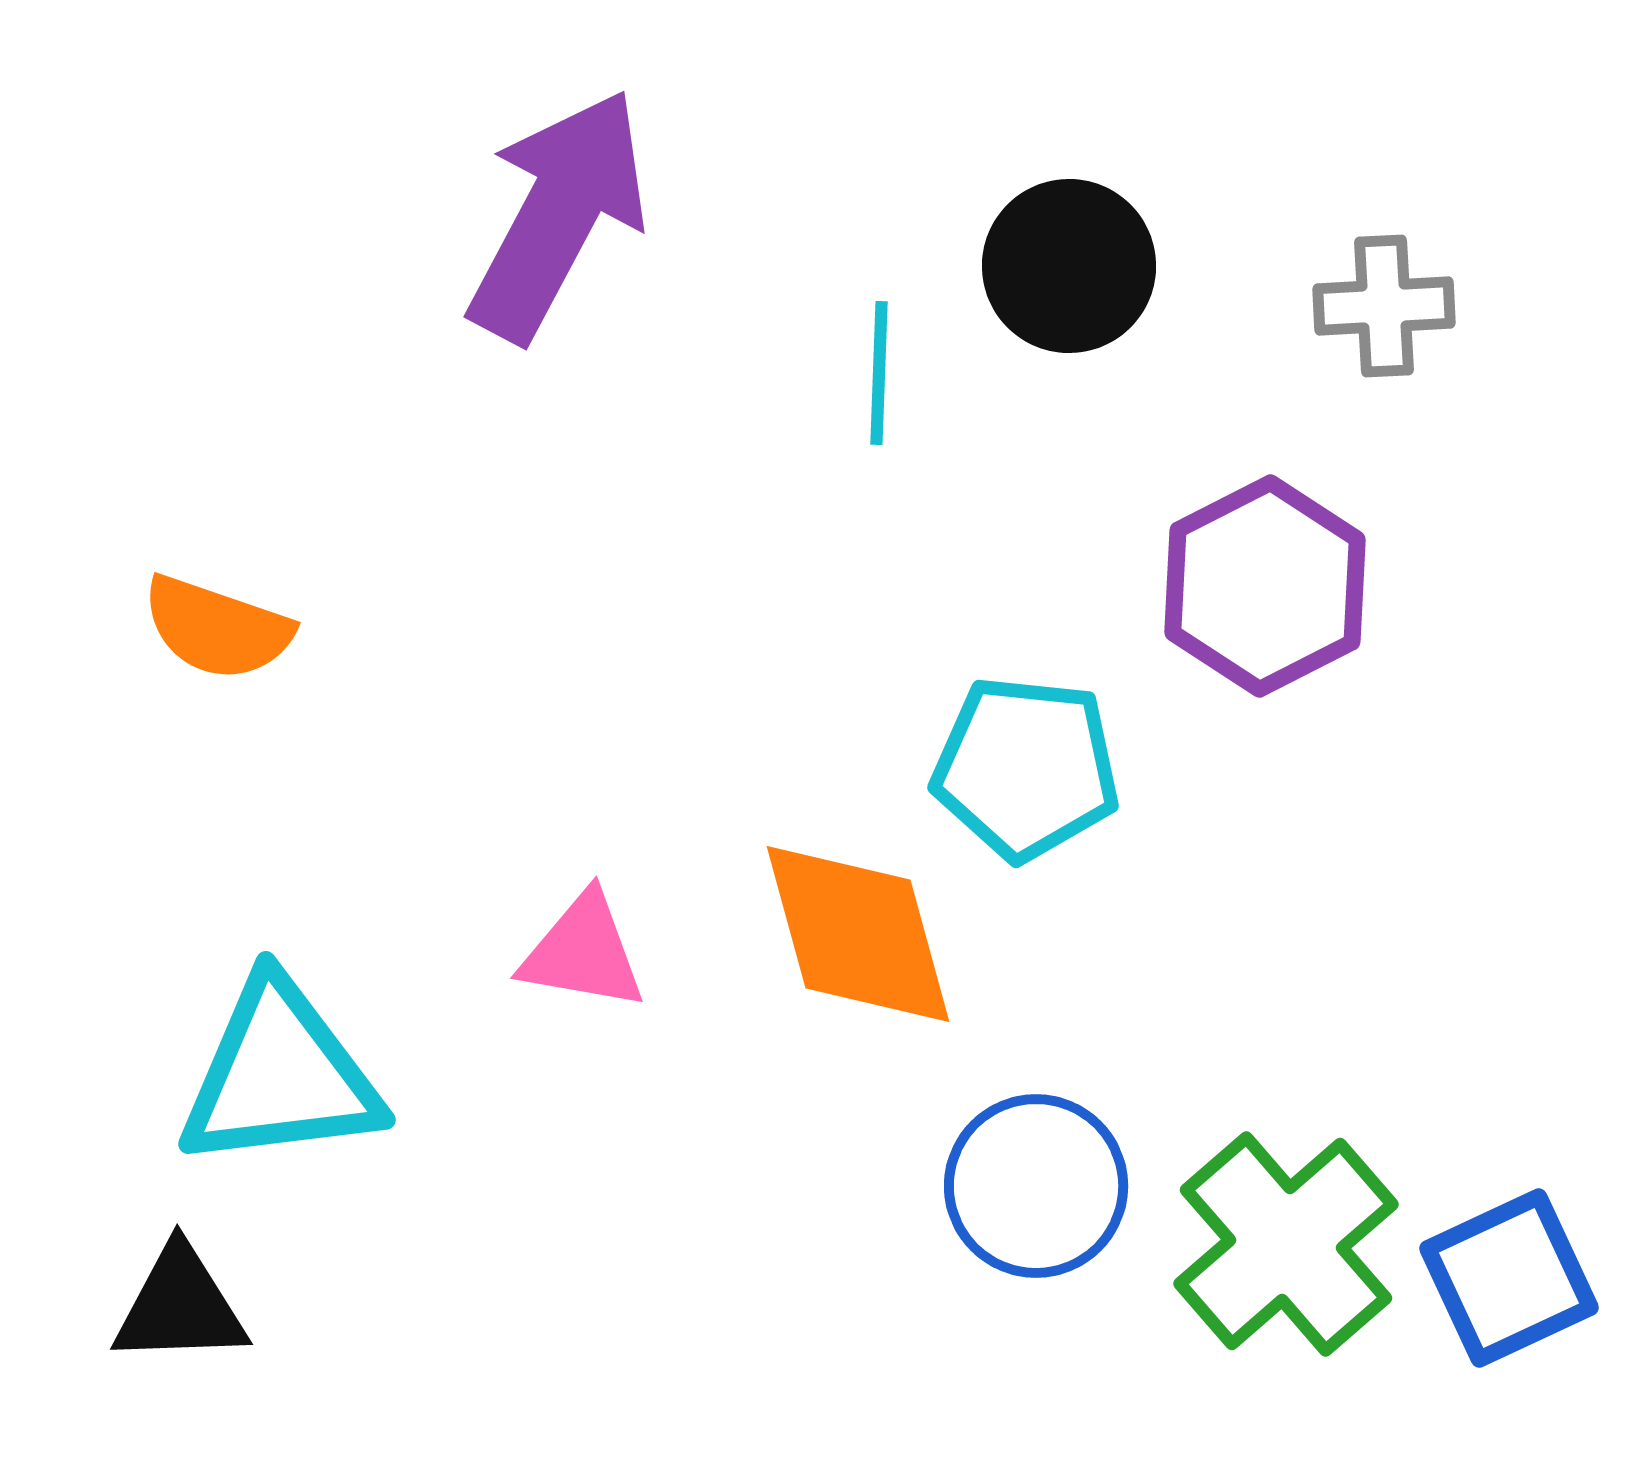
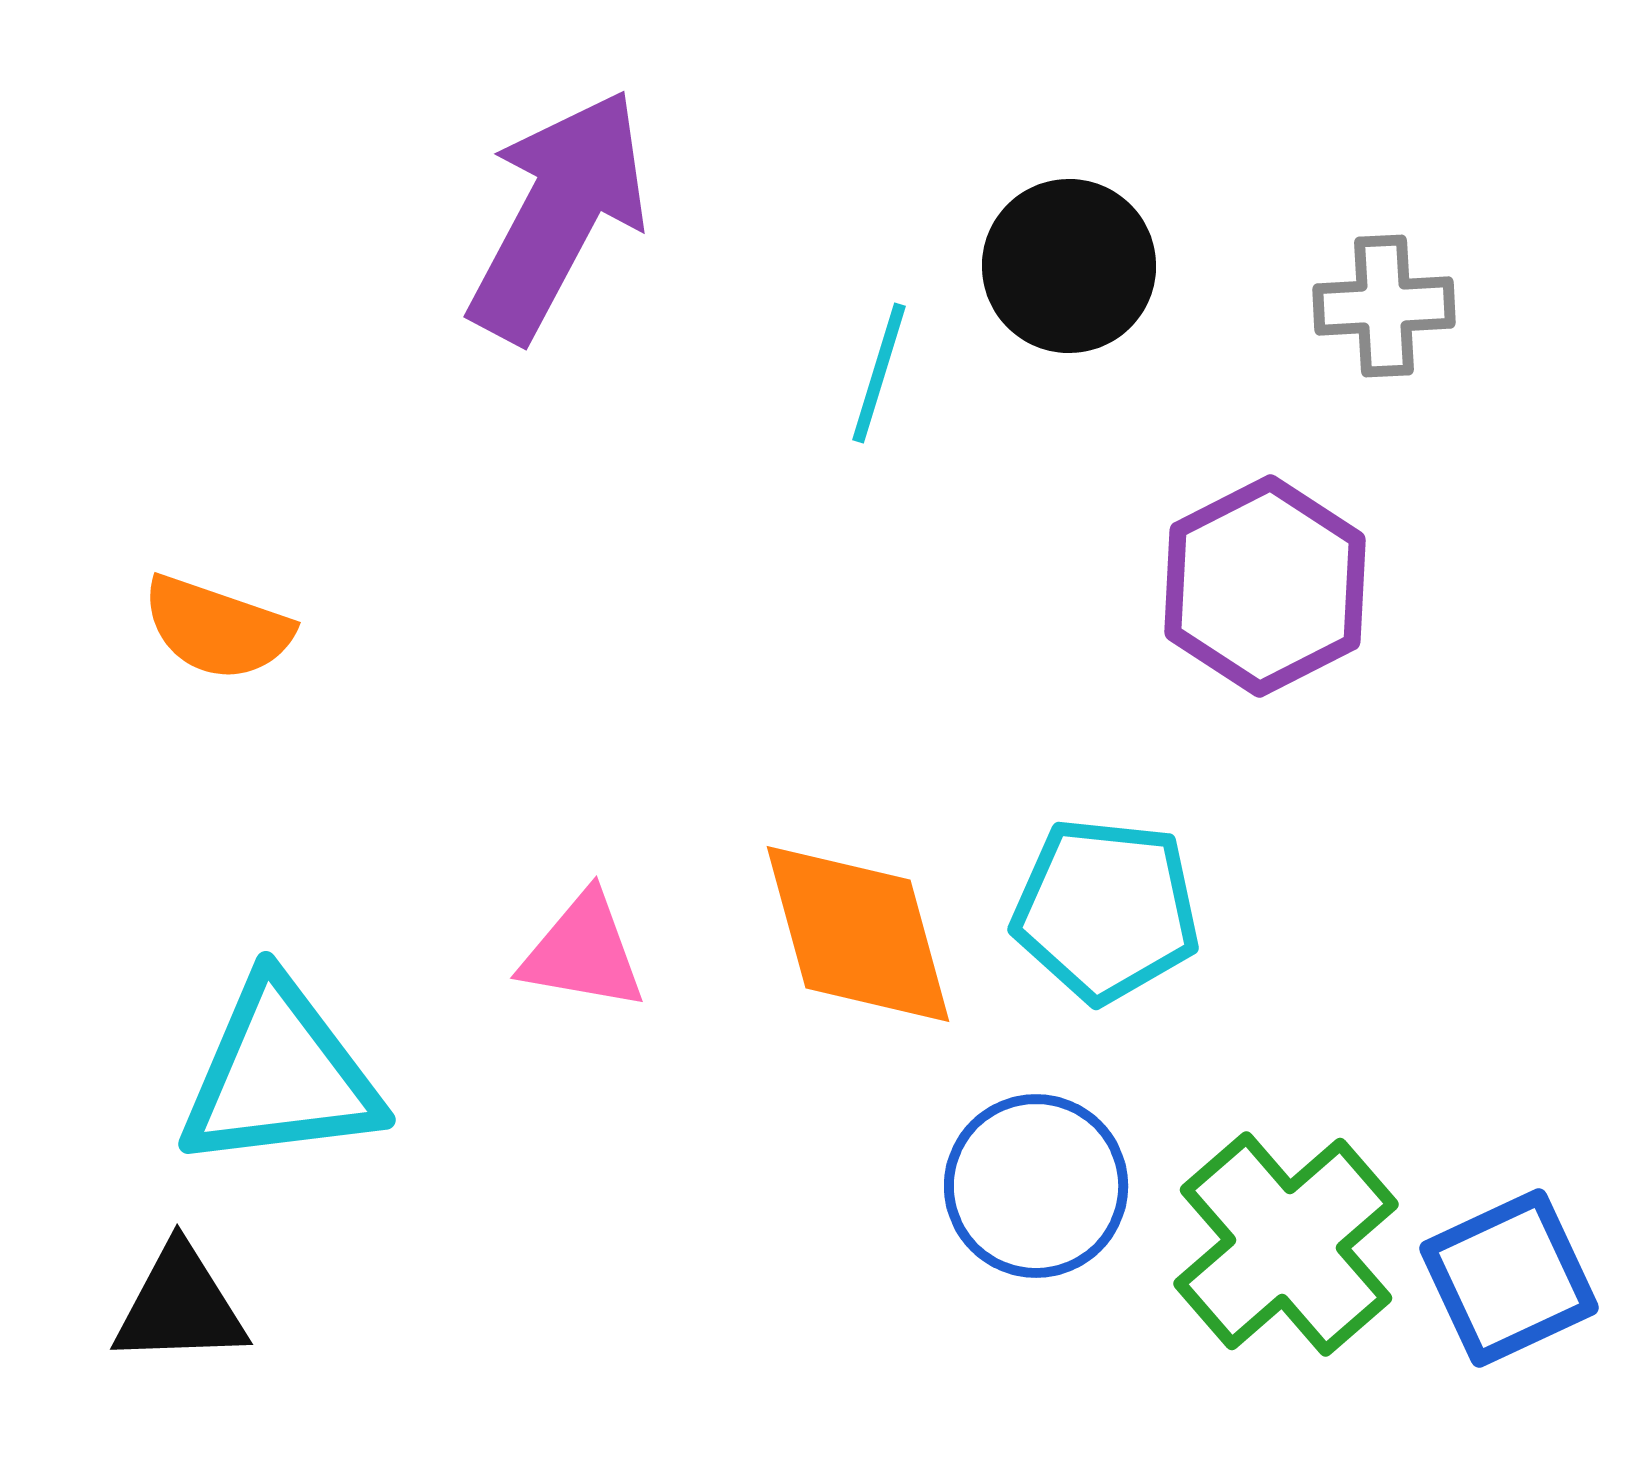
cyan line: rotated 15 degrees clockwise
cyan pentagon: moved 80 px right, 142 px down
